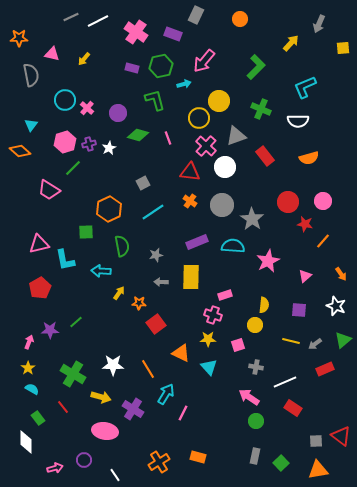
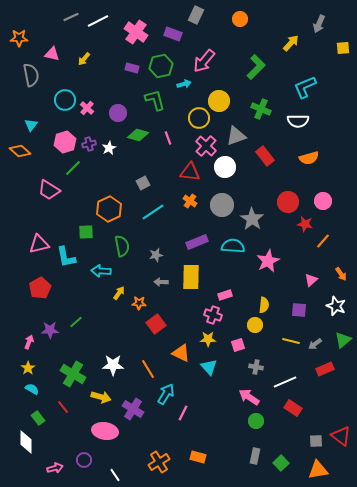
cyan L-shape at (65, 260): moved 1 px right, 3 px up
pink triangle at (305, 276): moved 6 px right, 4 px down
